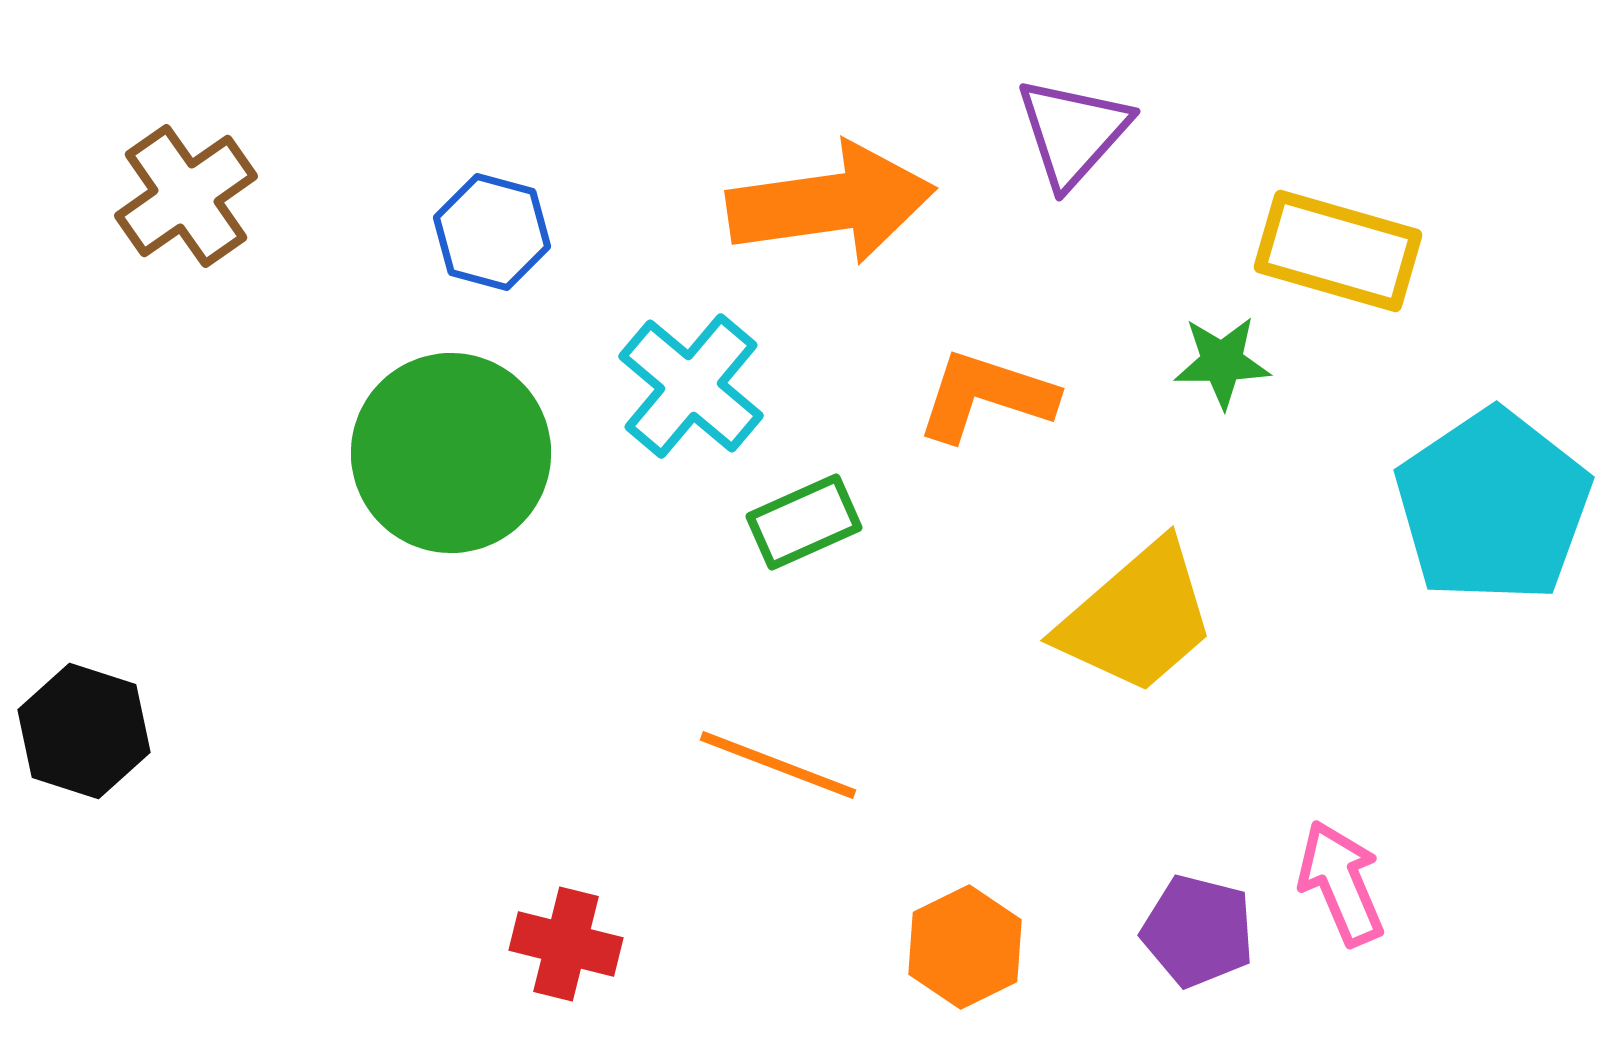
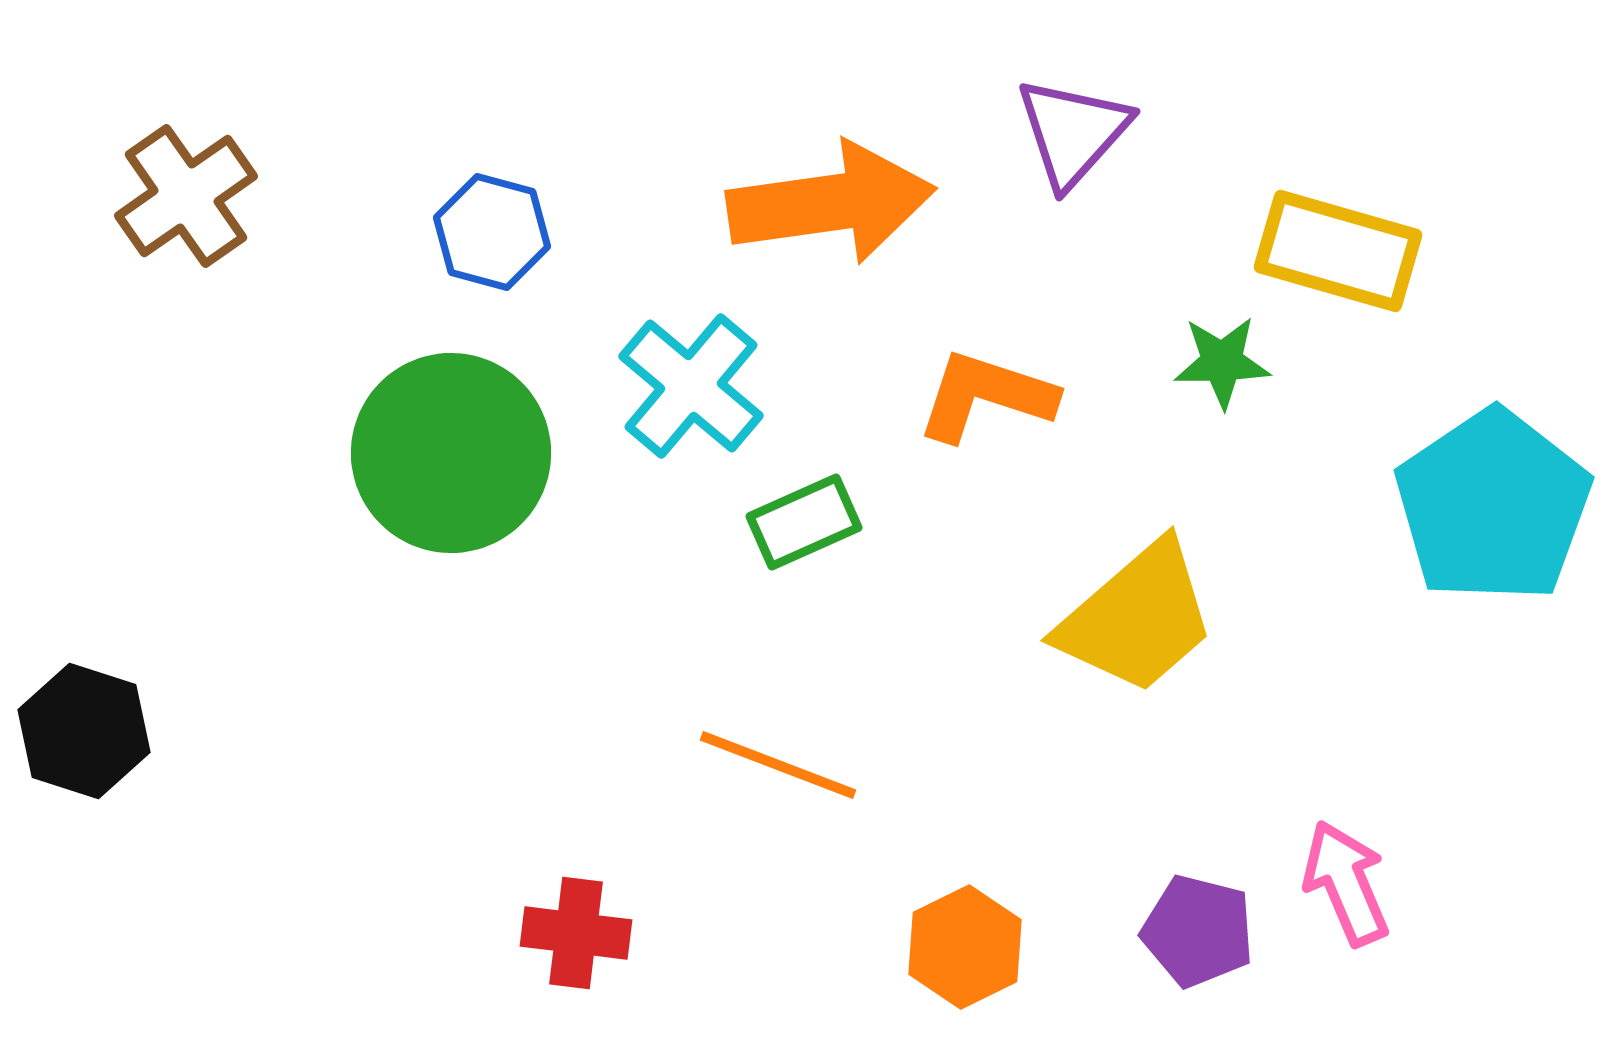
pink arrow: moved 5 px right
red cross: moved 10 px right, 11 px up; rotated 7 degrees counterclockwise
